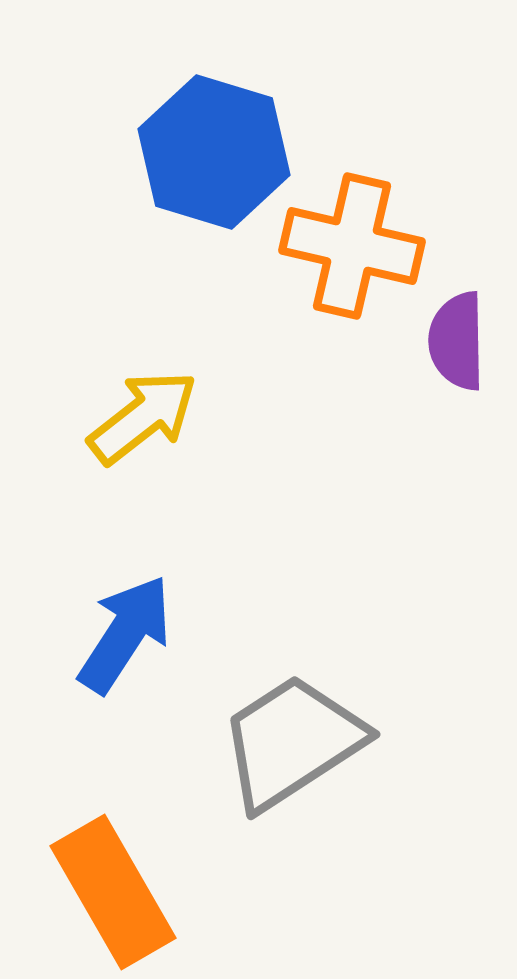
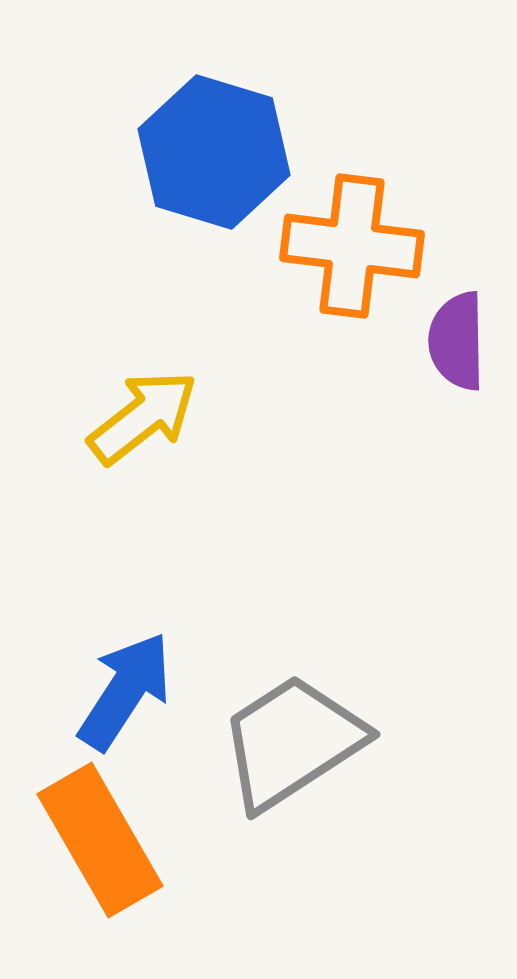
orange cross: rotated 6 degrees counterclockwise
blue arrow: moved 57 px down
orange rectangle: moved 13 px left, 52 px up
